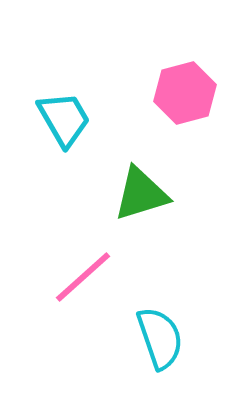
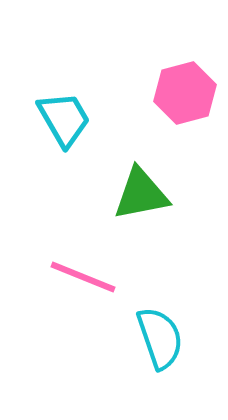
green triangle: rotated 6 degrees clockwise
pink line: rotated 64 degrees clockwise
